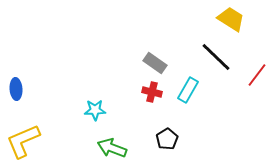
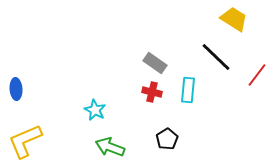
yellow trapezoid: moved 3 px right
cyan rectangle: rotated 25 degrees counterclockwise
cyan star: rotated 30 degrees clockwise
yellow L-shape: moved 2 px right
green arrow: moved 2 px left, 1 px up
